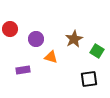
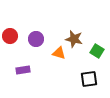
red circle: moved 7 px down
brown star: rotated 30 degrees counterclockwise
orange triangle: moved 8 px right, 4 px up
